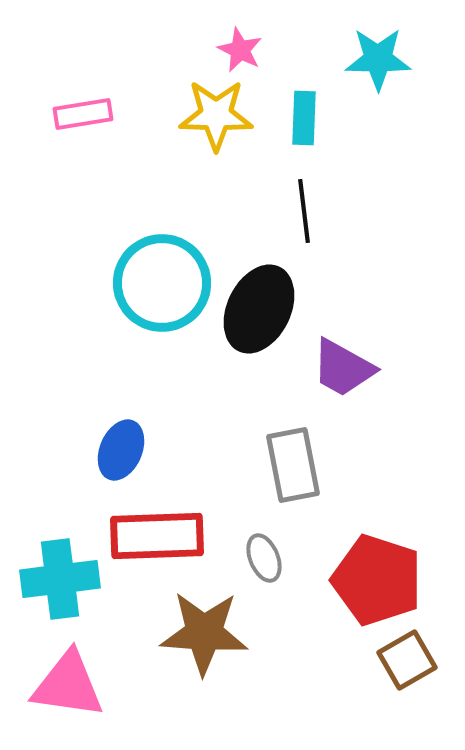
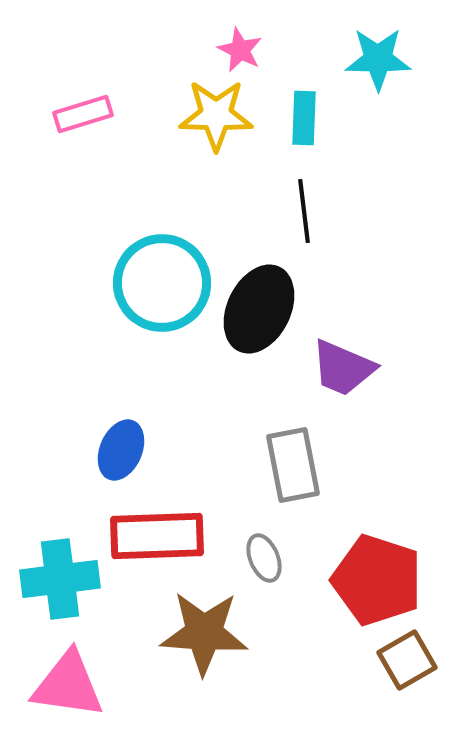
pink rectangle: rotated 8 degrees counterclockwise
purple trapezoid: rotated 6 degrees counterclockwise
